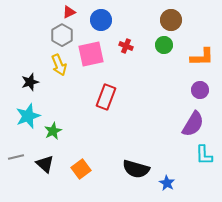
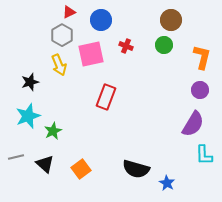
orange L-shape: rotated 75 degrees counterclockwise
